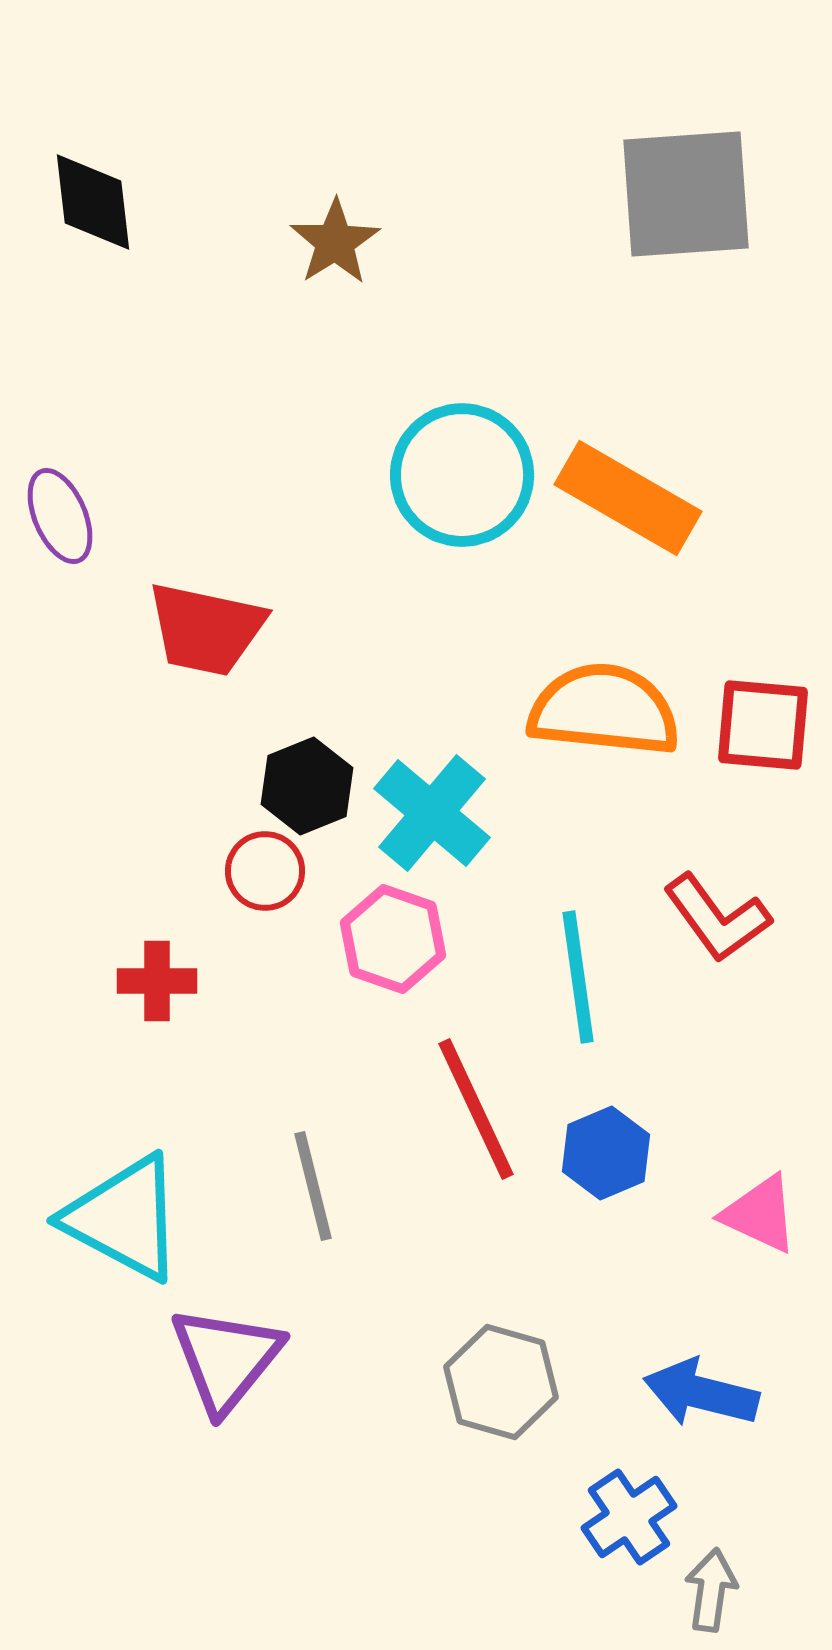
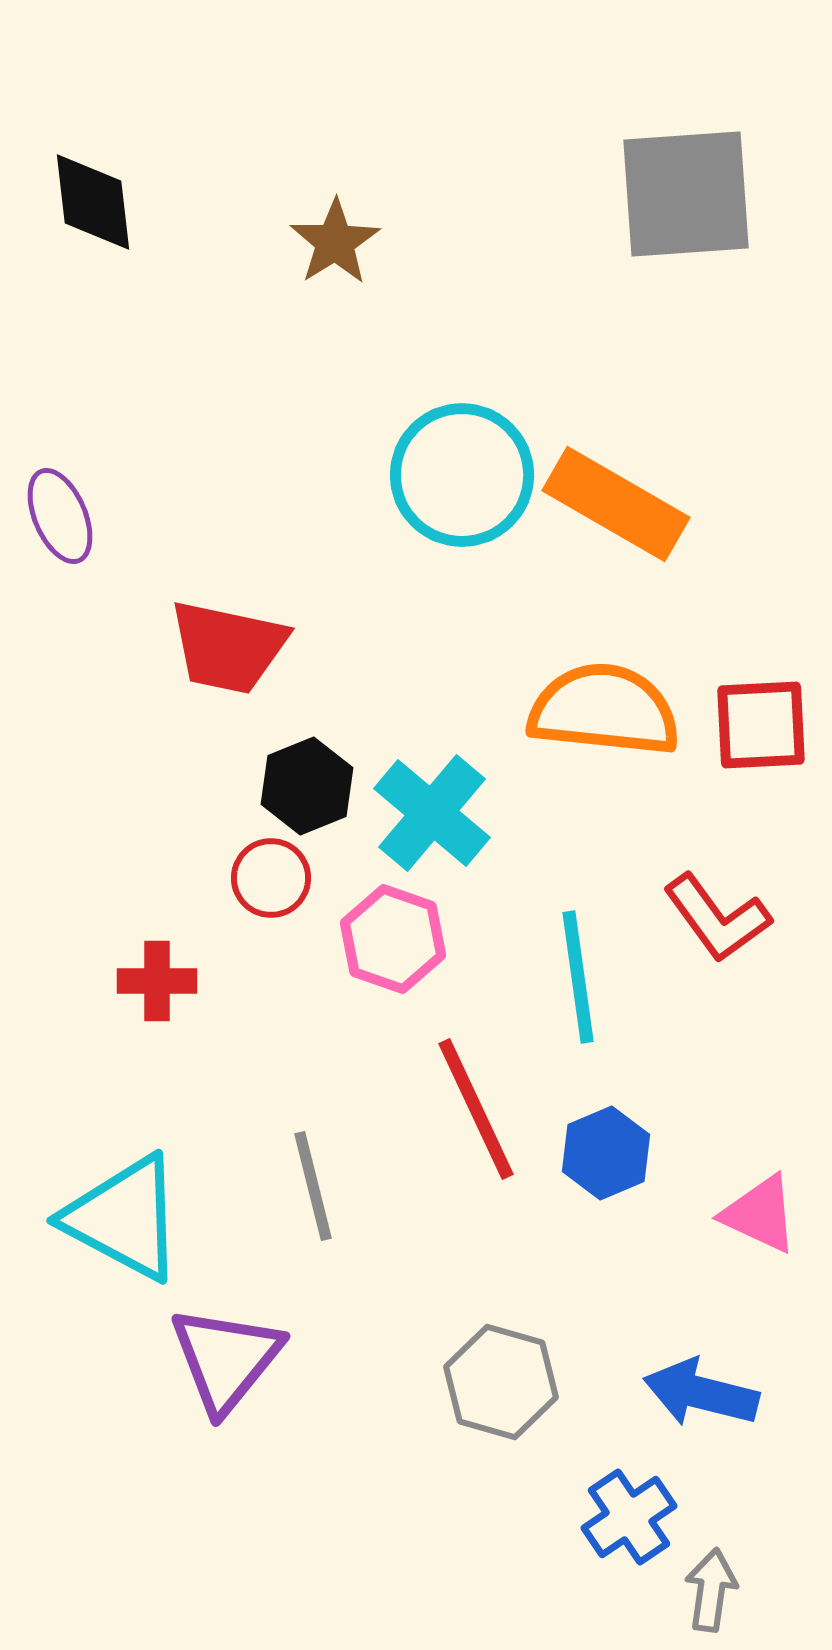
orange rectangle: moved 12 px left, 6 px down
red trapezoid: moved 22 px right, 18 px down
red square: moved 2 px left; rotated 8 degrees counterclockwise
red circle: moved 6 px right, 7 px down
